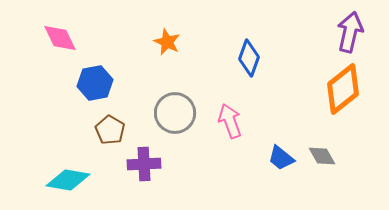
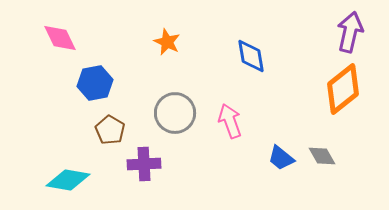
blue diamond: moved 2 px right, 2 px up; rotated 30 degrees counterclockwise
